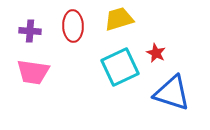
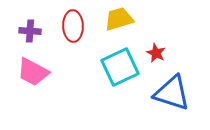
pink trapezoid: rotated 20 degrees clockwise
